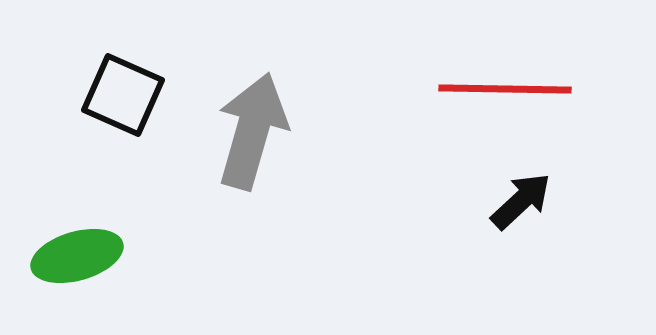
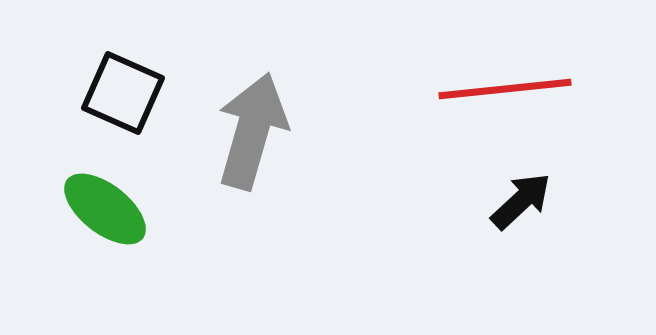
red line: rotated 7 degrees counterclockwise
black square: moved 2 px up
green ellipse: moved 28 px right, 47 px up; rotated 54 degrees clockwise
